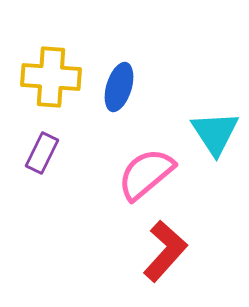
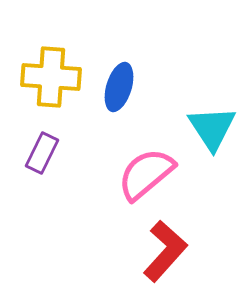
cyan triangle: moved 3 px left, 5 px up
